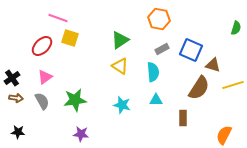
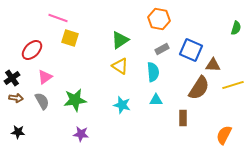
red ellipse: moved 10 px left, 4 px down
brown triangle: rotated 14 degrees counterclockwise
